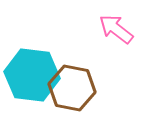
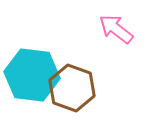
brown hexagon: rotated 9 degrees clockwise
